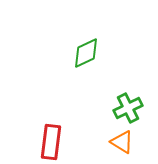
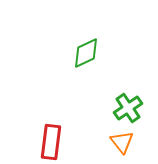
green cross: rotated 8 degrees counterclockwise
orange triangle: rotated 20 degrees clockwise
